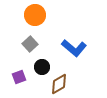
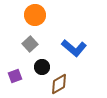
purple square: moved 4 px left, 1 px up
